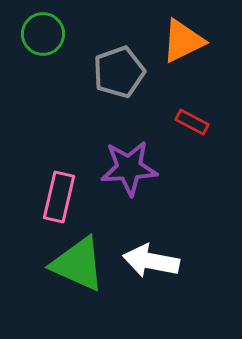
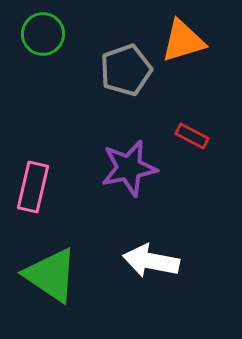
orange triangle: rotated 9 degrees clockwise
gray pentagon: moved 7 px right, 2 px up
red rectangle: moved 14 px down
purple star: rotated 8 degrees counterclockwise
pink rectangle: moved 26 px left, 10 px up
green triangle: moved 27 px left, 11 px down; rotated 10 degrees clockwise
